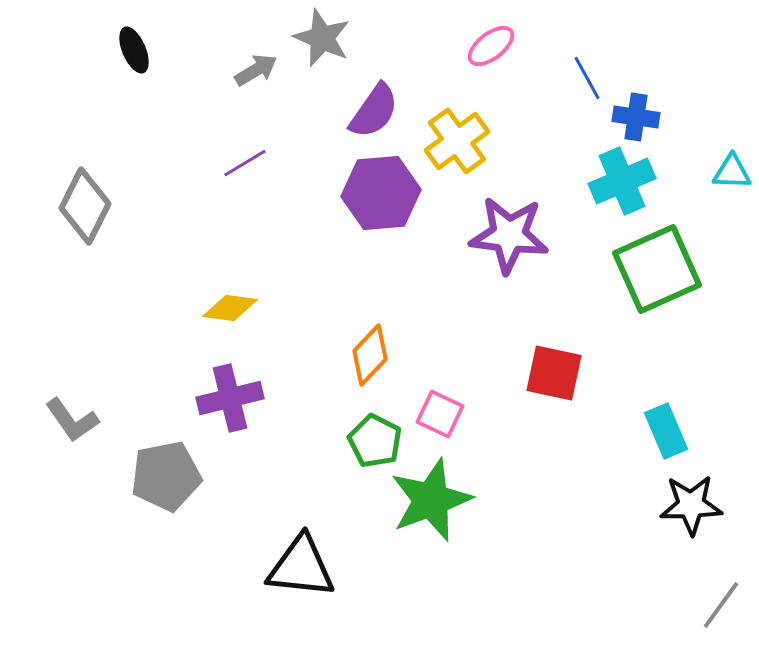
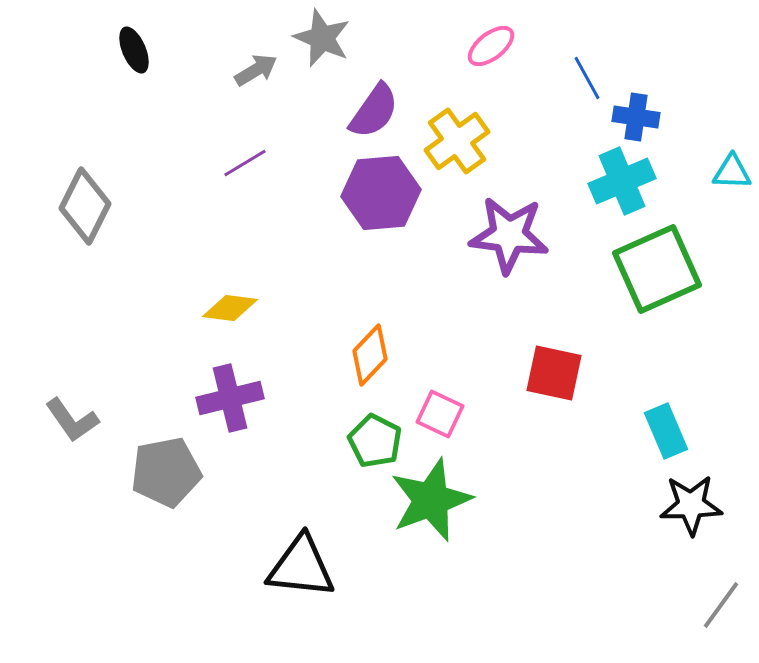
gray pentagon: moved 4 px up
